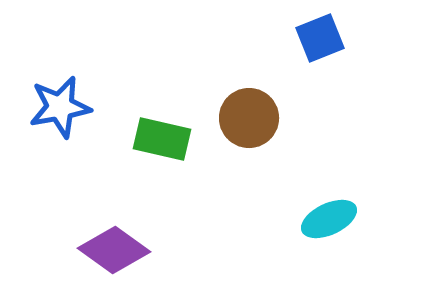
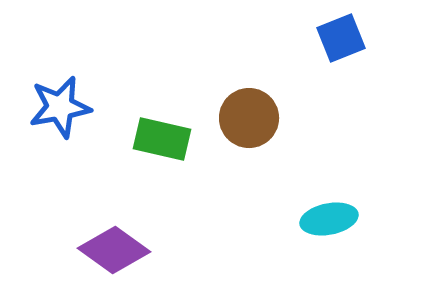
blue square: moved 21 px right
cyan ellipse: rotated 14 degrees clockwise
